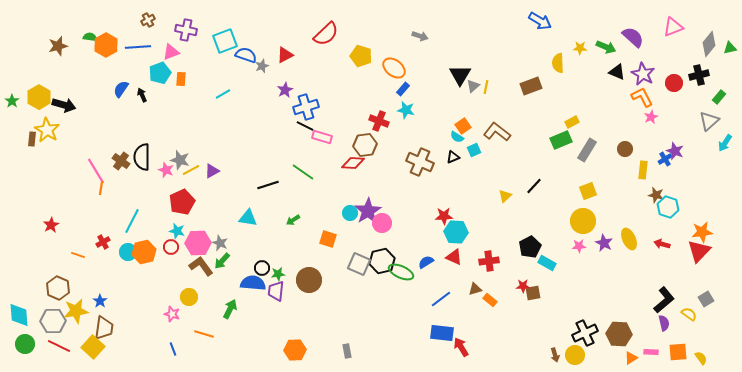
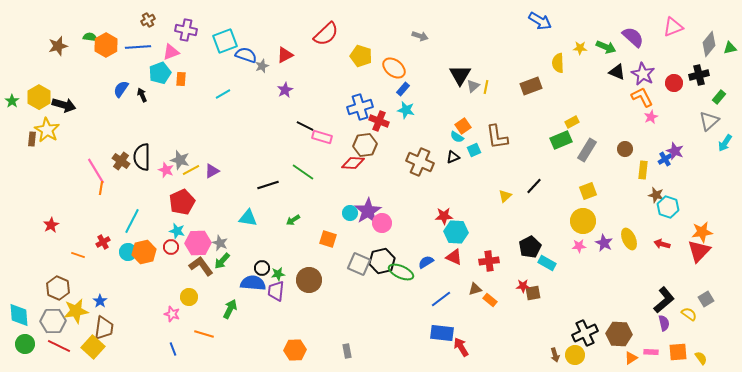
blue cross at (306, 107): moved 54 px right
brown L-shape at (497, 132): moved 5 px down; rotated 136 degrees counterclockwise
